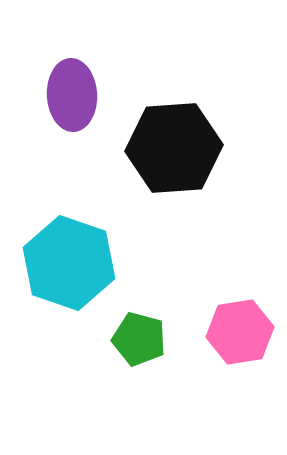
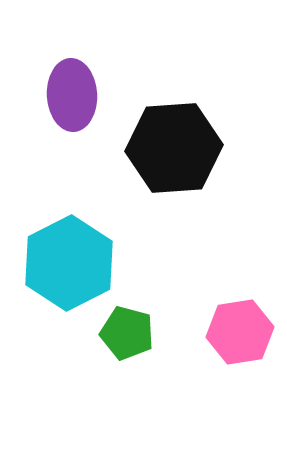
cyan hexagon: rotated 14 degrees clockwise
green pentagon: moved 12 px left, 6 px up
